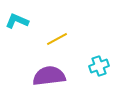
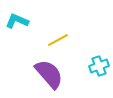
yellow line: moved 1 px right, 1 px down
purple semicircle: moved 2 px up; rotated 56 degrees clockwise
